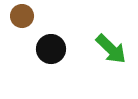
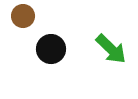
brown circle: moved 1 px right
